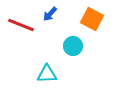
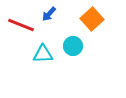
blue arrow: moved 1 px left
orange square: rotated 20 degrees clockwise
cyan triangle: moved 4 px left, 20 px up
